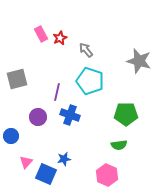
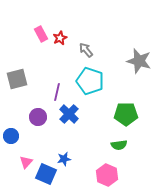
blue cross: moved 1 px left, 1 px up; rotated 24 degrees clockwise
